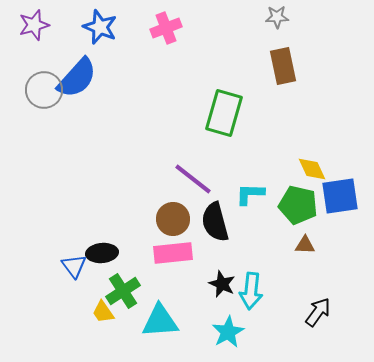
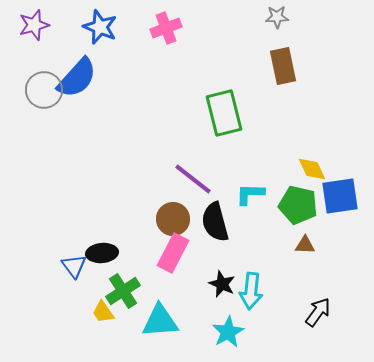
green rectangle: rotated 30 degrees counterclockwise
pink rectangle: rotated 57 degrees counterclockwise
